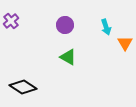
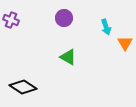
purple cross: moved 1 px up; rotated 28 degrees counterclockwise
purple circle: moved 1 px left, 7 px up
